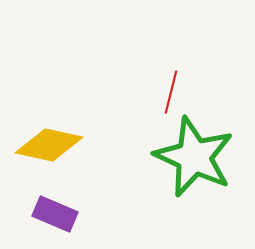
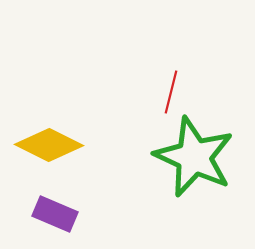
yellow diamond: rotated 14 degrees clockwise
